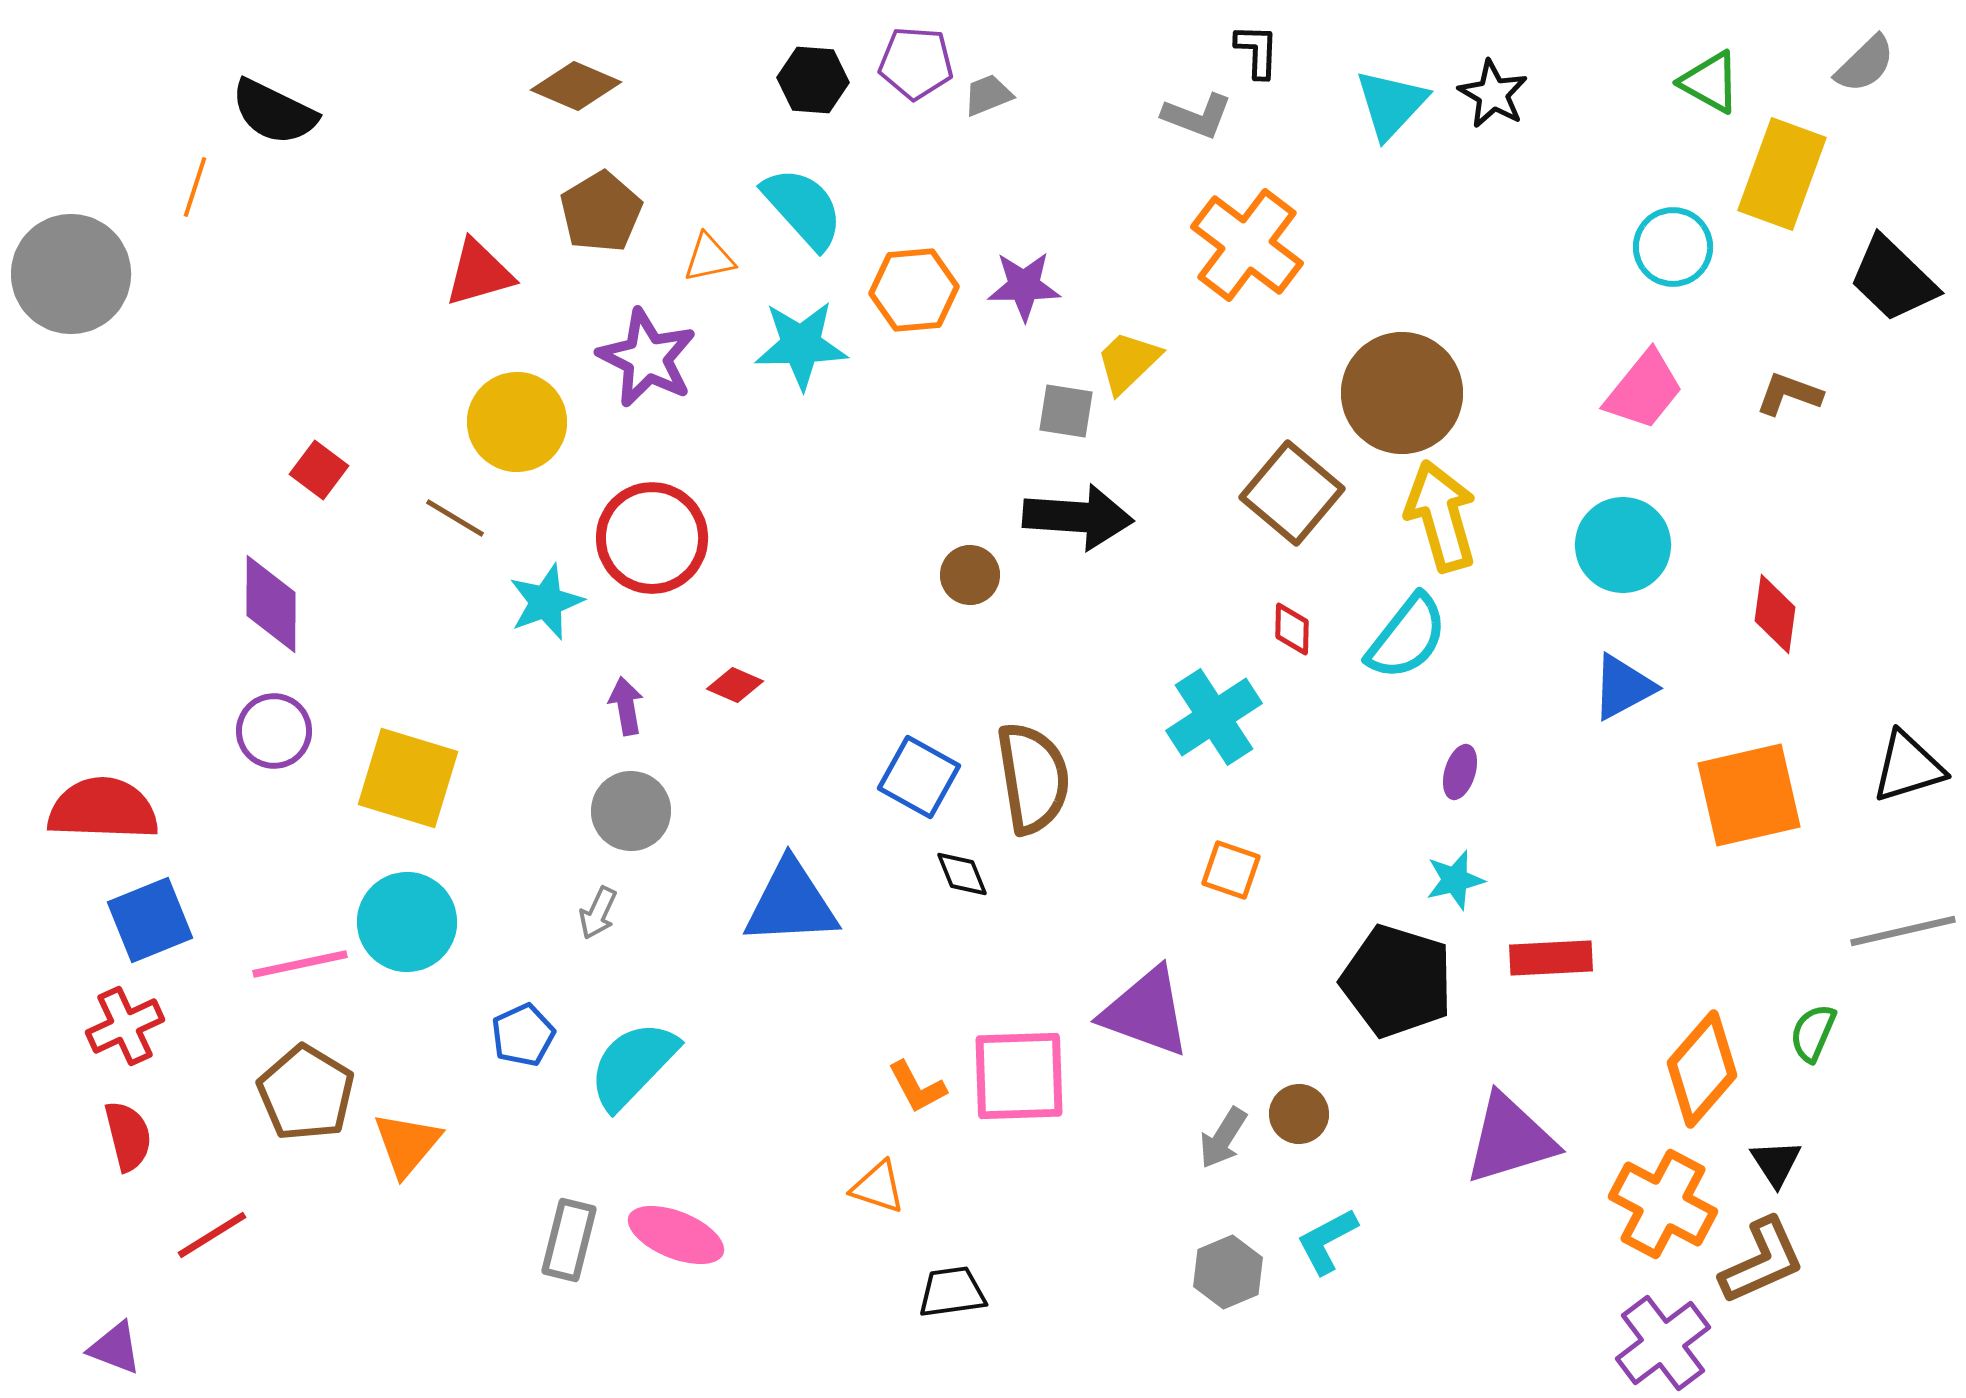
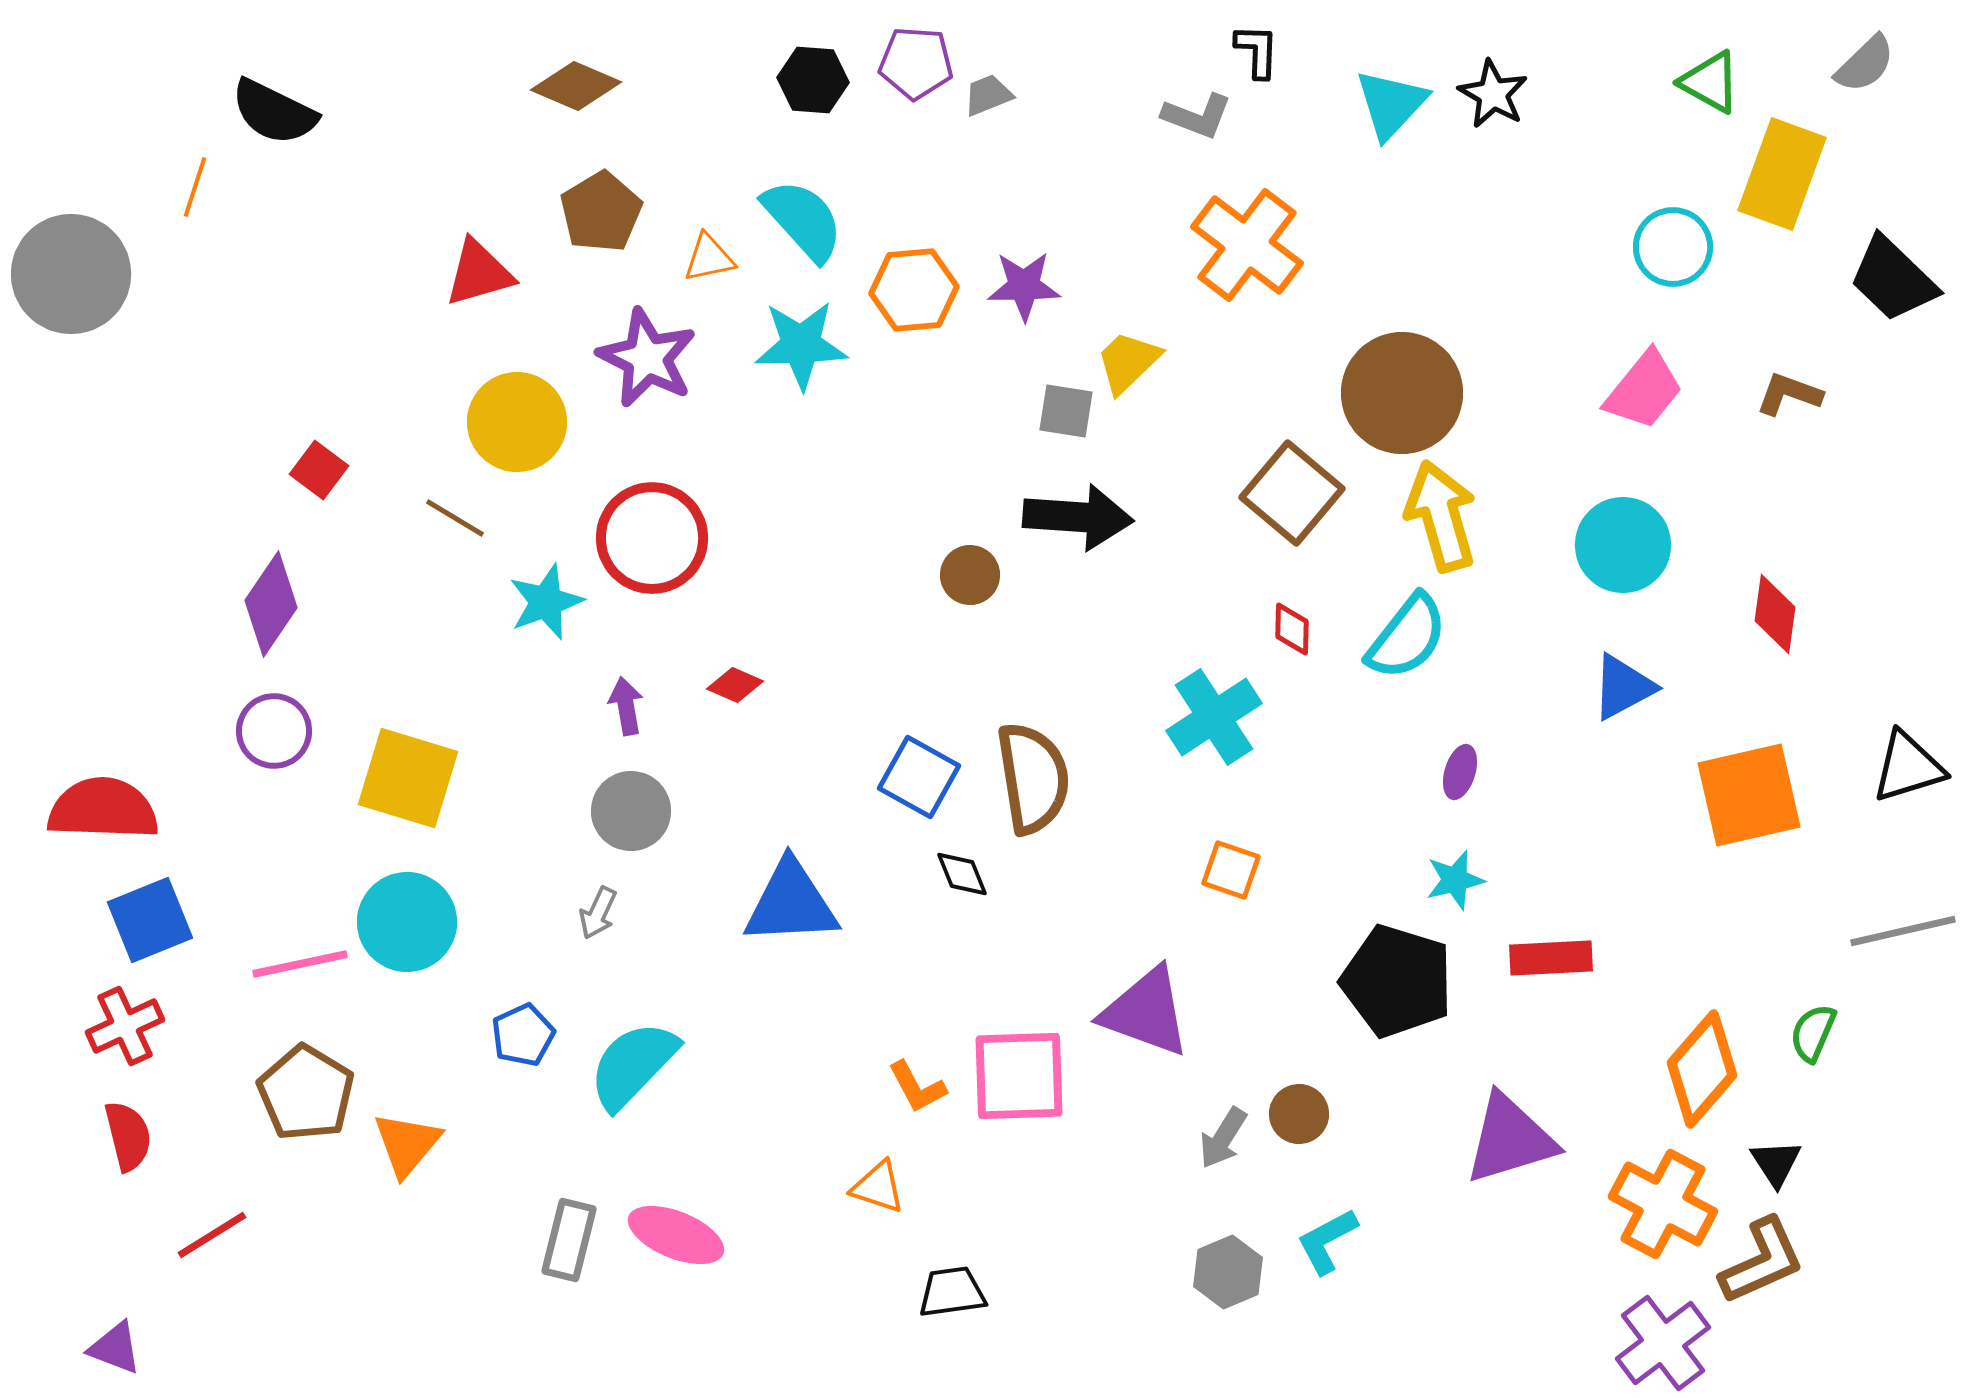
cyan semicircle at (803, 208): moved 12 px down
purple diamond at (271, 604): rotated 34 degrees clockwise
